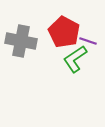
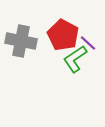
red pentagon: moved 1 px left, 3 px down
purple line: moved 2 px down; rotated 24 degrees clockwise
